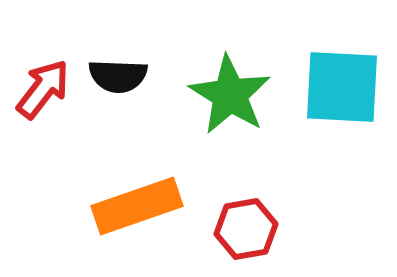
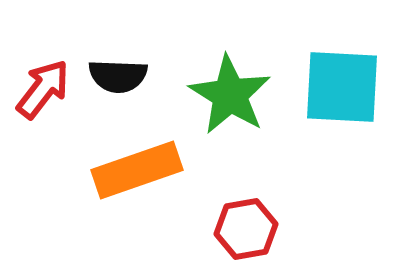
orange rectangle: moved 36 px up
